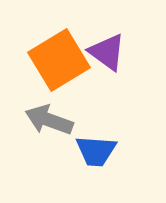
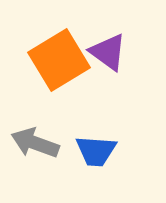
purple triangle: moved 1 px right
gray arrow: moved 14 px left, 23 px down
